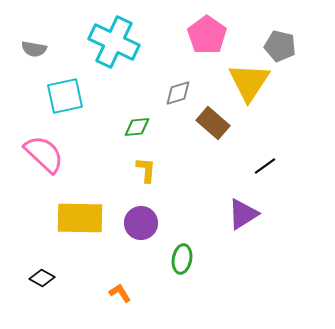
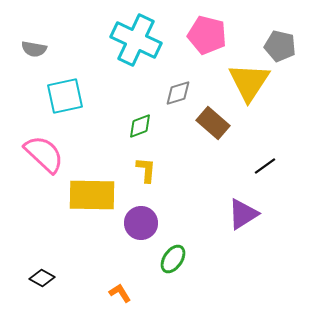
pink pentagon: rotated 21 degrees counterclockwise
cyan cross: moved 22 px right, 2 px up
green diamond: moved 3 px right, 1 px up; rotated 16 degrees counterclockwise
yellow rectangle: moved 12 px right, 23 px up
green ellipse: moved 9 px left; rotated 24 degrees clockwise
